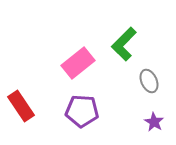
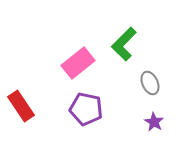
gray ellipse: moved 1 px right, 2 px down
purple pentagon: moved 4 px right, 2 px up; rotated 8 degrees clockwise
